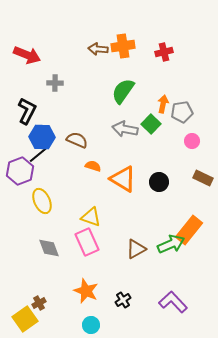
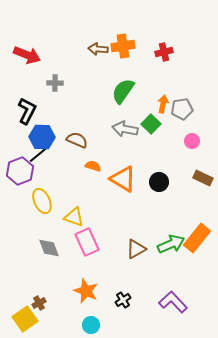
gray pentagon: moved 3 px up
yellow triangle: moved 17 px left
orange rectangle: moved 8 px right, 8 px down
